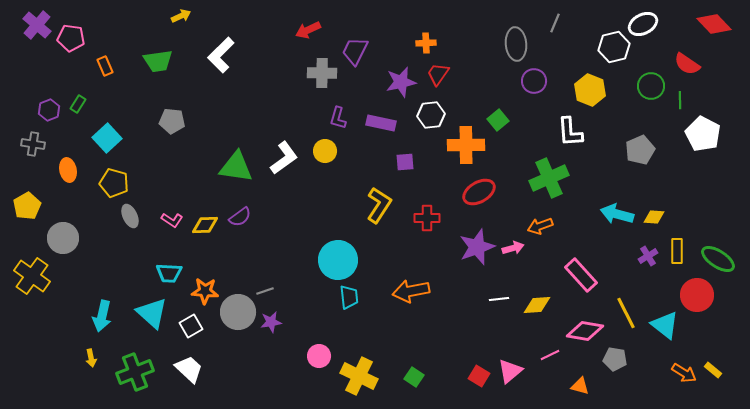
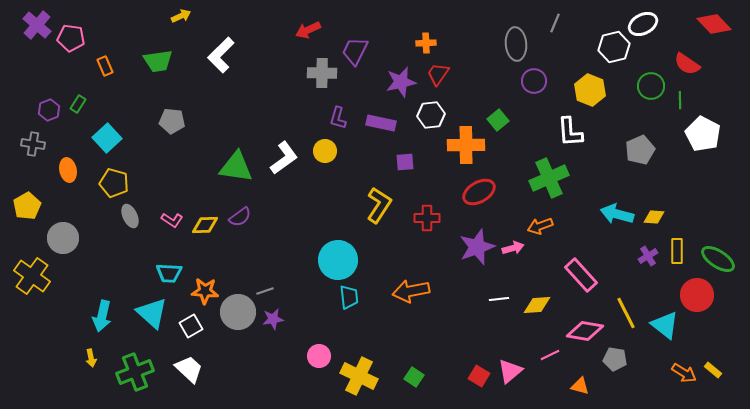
purple star at (271, 322): moved 2 px right, 3 px up
